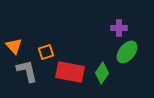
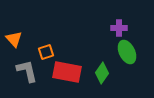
orange triangle: moved 7 px up
green ellipse: rotated 65 degrees counterclockwise
red rectangle: moved 3 px left
